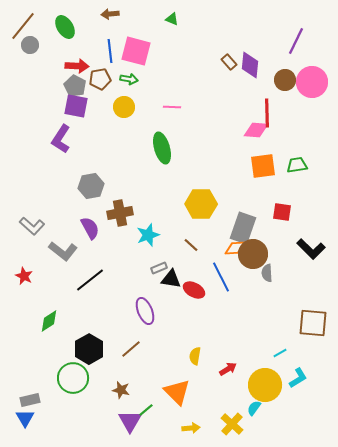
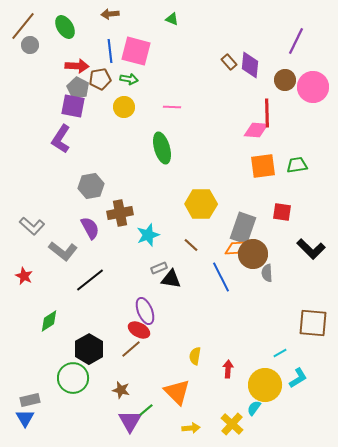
pink circle at (312, 82): moved 1 px right, 5 px down
gray pentagon at (75, 86): moved 3 px right, 2 px down
purple square at (76, 106): moved 3 px left
red ellipse at (194, 290): moved 55 px left, 40 px down
red arrow at (228, 369): rotated 54 degrees counterclockwise
